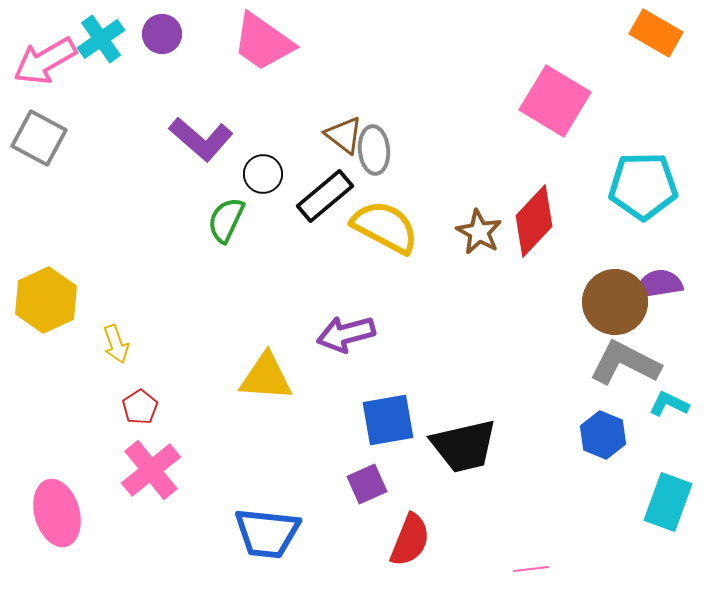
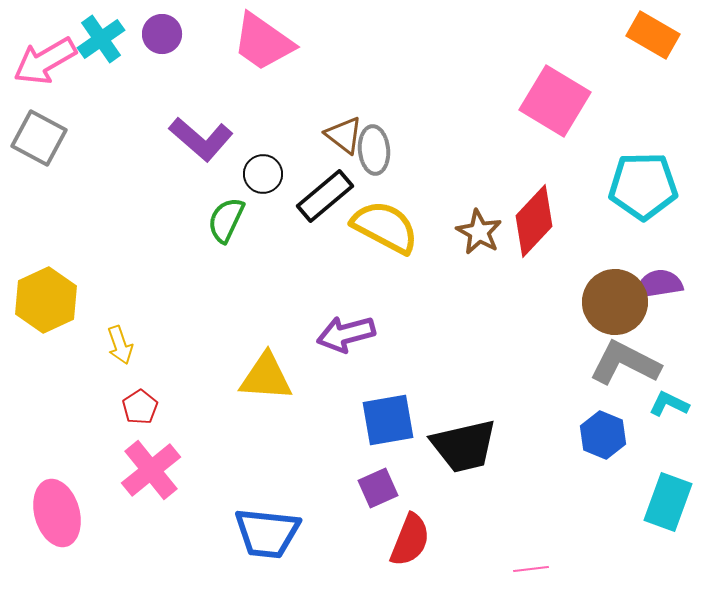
orange rectangle: moved 3 px left, 2 px down
yellow arrow: moved 4 px right, 1 px down
purple square: moved 11 px right, 4 px down
